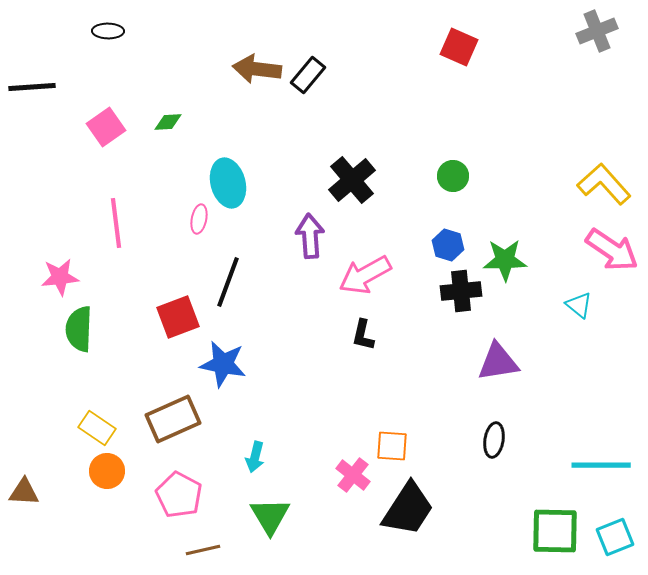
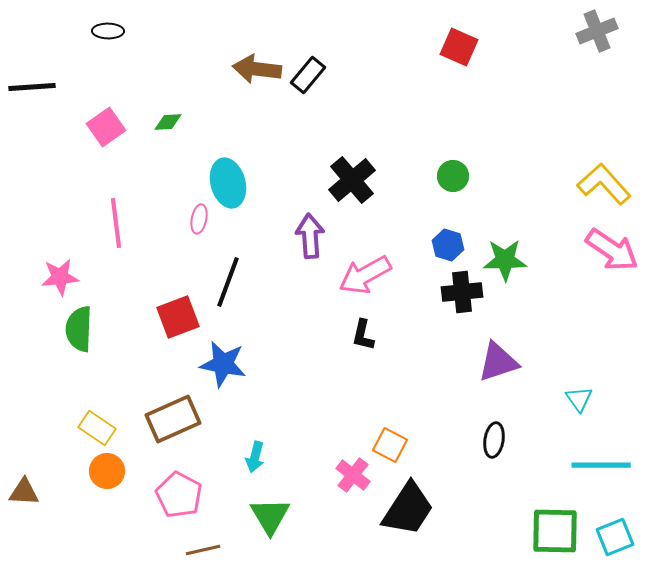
black cross at (461, 291): moved 1 px right, 1 px down
cyan triangle at (579, 305): moved 94 px down; rotated 16 degrees clockwise
purple triangle at (498, 362): rotated 9 degrees counterclockwise
orange square at (392, 446): moved 2 px left, 1 px up; rotated 24 degrees clockwise
